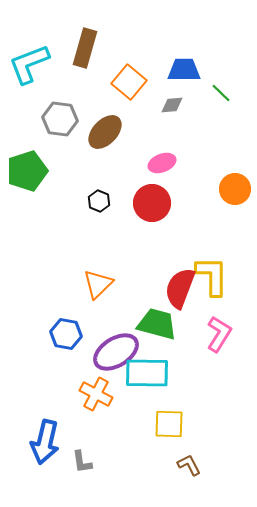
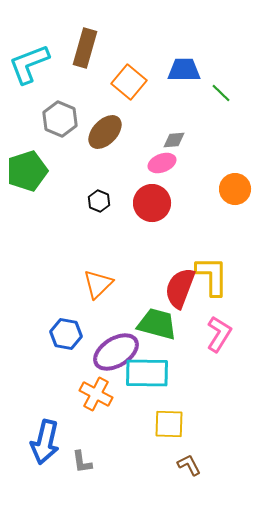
gray diamond: moved 2 px right, 35 px down
gray hexagon: rotated 16 degrees clockwise
